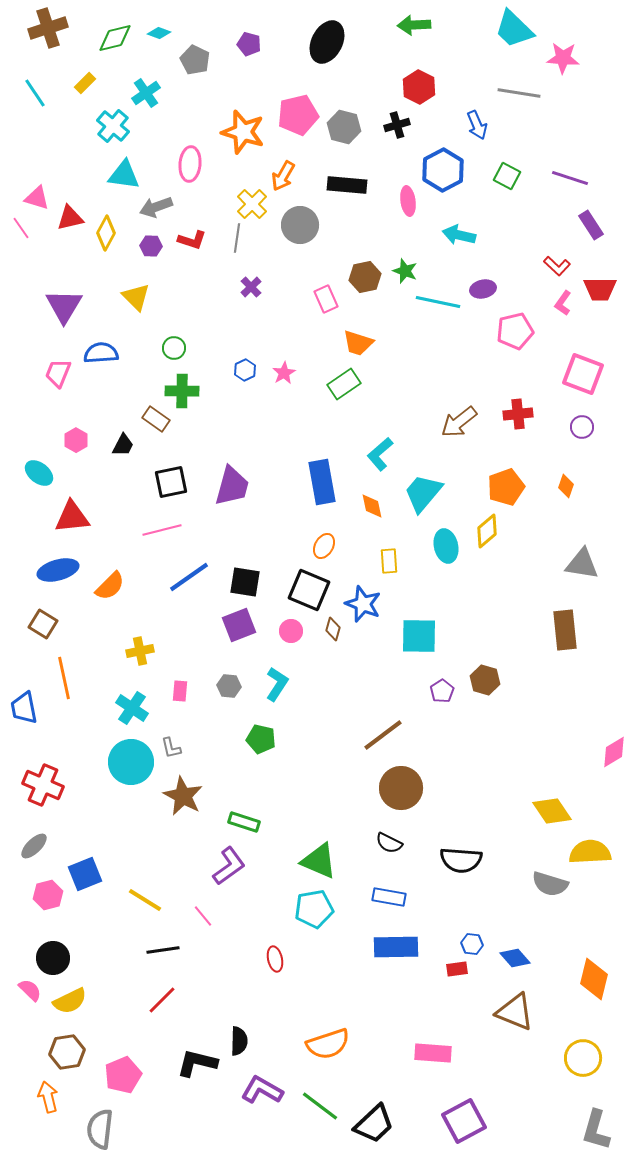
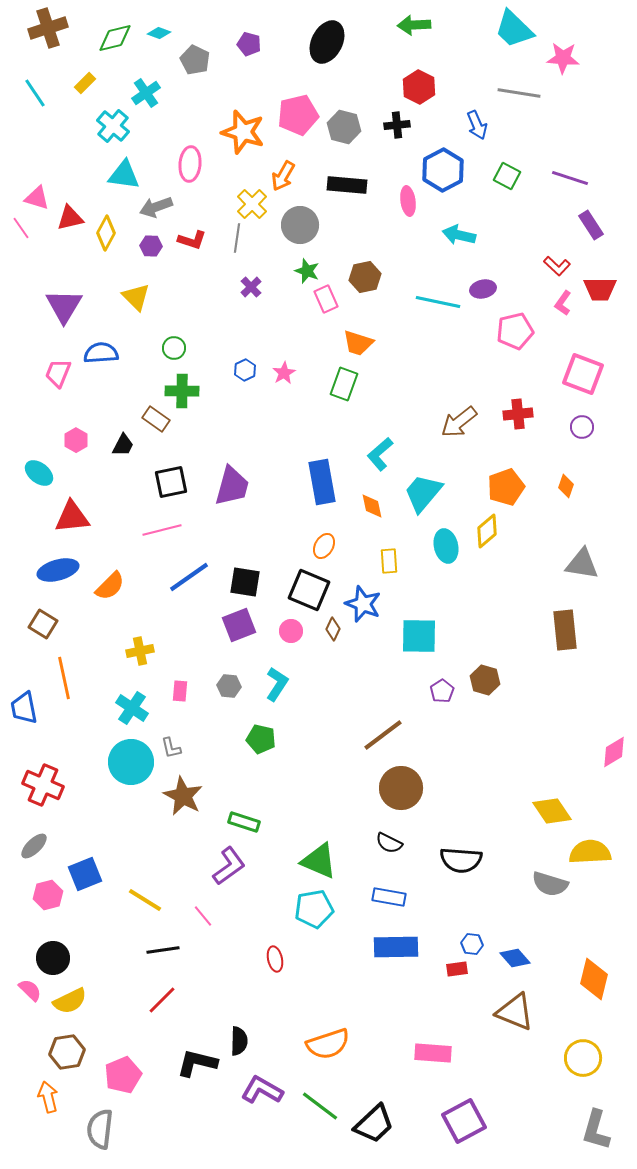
black cross at (397, 125): rotated 10 degrees clockwise
green star at (405, 271): moved 98 px left
green rectangle at (344, 384): rotated 36 degrees counterclockwise
brown diamond at (333, 629): rotated 10 degrees clockwise
